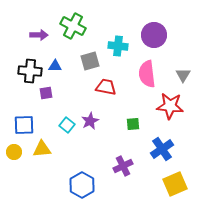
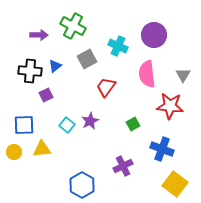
cyan cross: rotated 18 degrees clockwise
gray square: moved 3 px left, 2 px up; rotated 12 degrees counterclockwise
blue triangle: rotated 40 degrees counterclockwise
red trapezoid: rotated 65 degrees counterclockwise
purple square: moved 2 px down; rotated 16 degrees counterclockwise
green square: rotated 24 degrees counterclockwise
blue cross: rotated 35 degrees counterclockwise
yellow square: rotated 30 degrees counterclockwise
